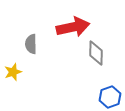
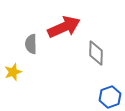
red arrow: moved 9 px left; rotated 12 degrees counterclockwise
